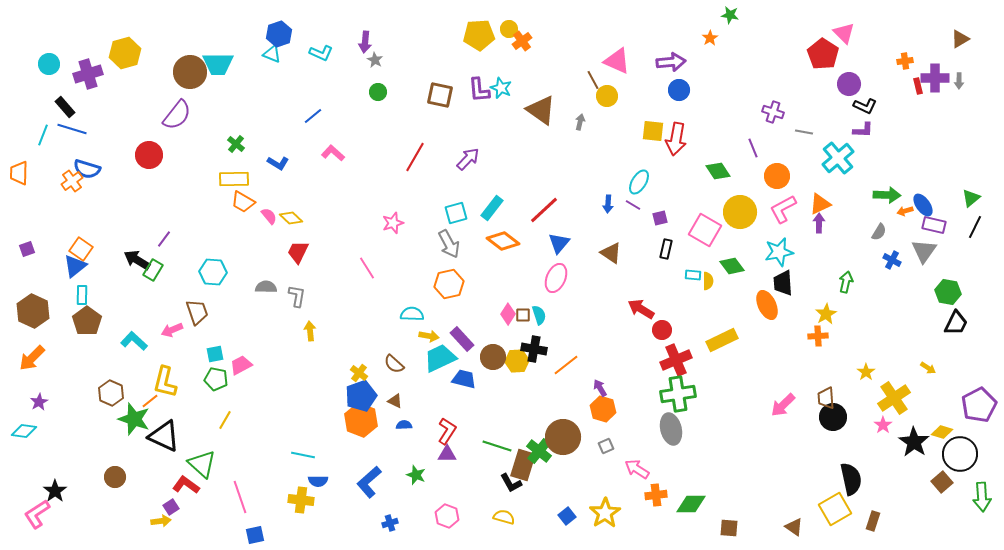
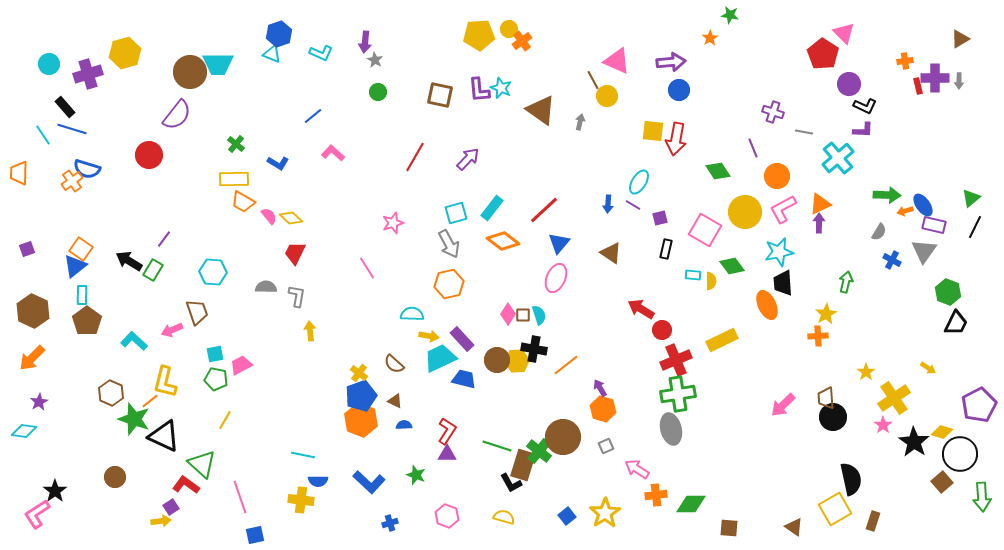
cyan line at (43, 135): rotated 55 degrees counterclockwise
yellow circle at (740, 212): moved 5 px right
red trapezoid at (298, 252): moved 3 px left, 1 px down
black arrow at (137, 260): moved 8 px left, 1 px down
yellow semicircle at (708, 281): moved 3 px right
green hexagon at (948, 292): rotated 10 degrees clockwise
brown circle at (493, 357): moved 4 px right, 3 px down
blue L-shape at (369, 482): rotated 96 degrees counterclockwise
